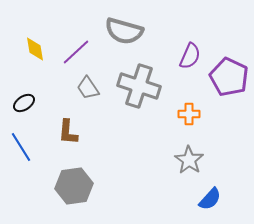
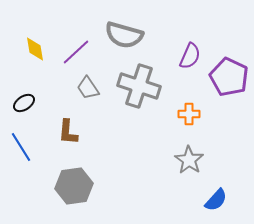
gray semicircle: moved 4 px down
blue semicircle: moved 6 px right, 1 px down
